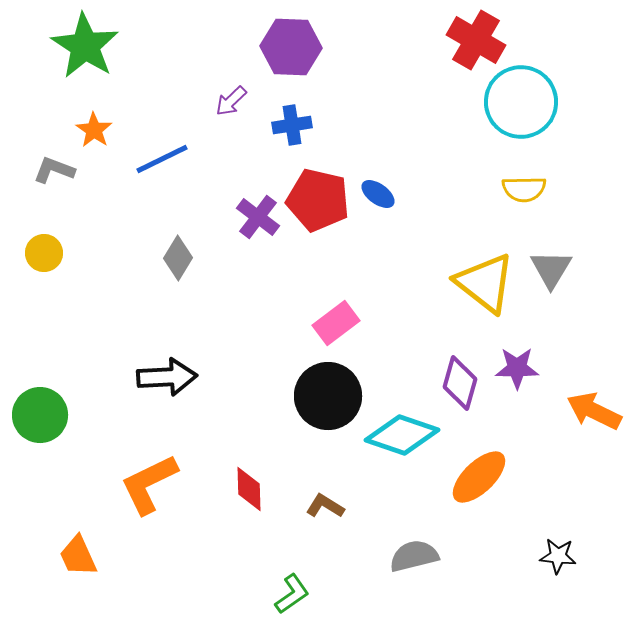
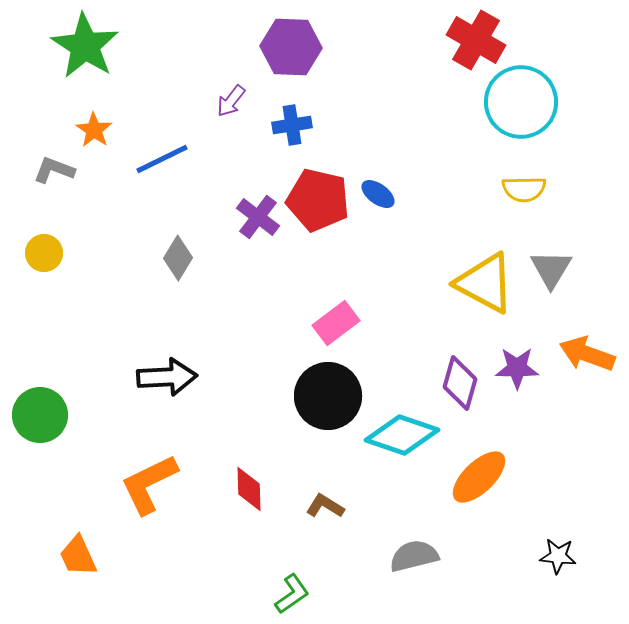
purple arrow: rotated 8 degrees counterclockwise
yellow triangle: rotated 10 degrees counterclockwise
orange arrow: moved 7 px left, 57 px up; rotated 6 degrees counterclockwise
